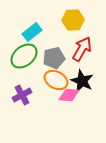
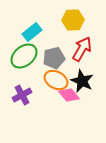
pink diamond: rotated 45 degrees clockwise
